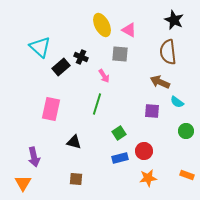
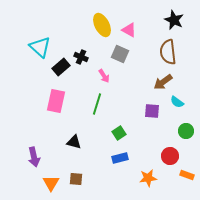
gray square: rotated 18 degrees clockwise
brown arrow: moved 3 px right; rotated 60 degrees counterclockwise
pink rectangle: moved 5 px right, 8 px up
red circle: moved 26 px right, 5 px down
orange triangle: moved 28 px right
